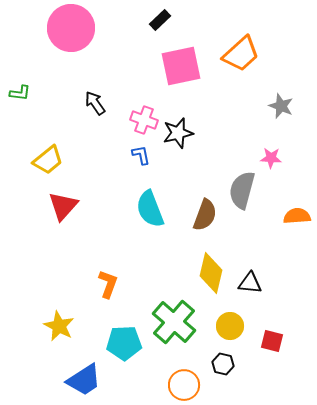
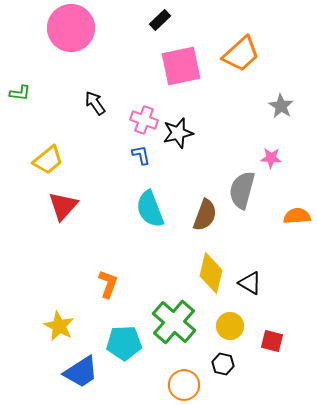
gray star: rotated 10 degrees clockwise
black triangle: rotated 25 degrees clockwise
blue trapezoid: moved 3 px left, 8 px up
